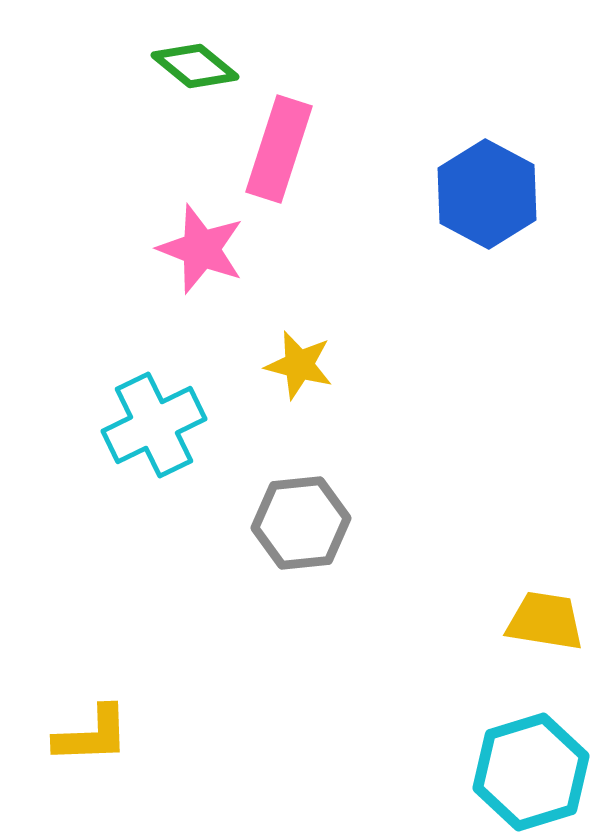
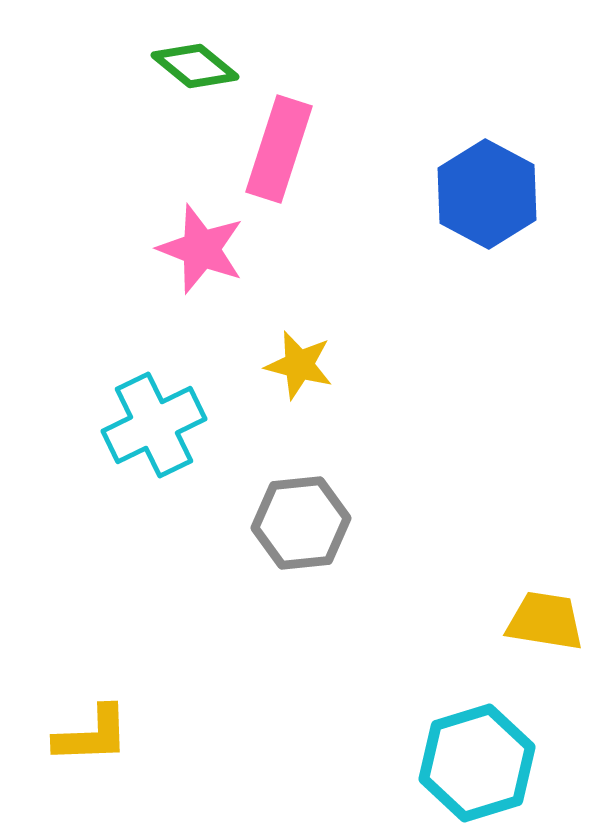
cyan hexagon: moved 54 px left, 9 px up
